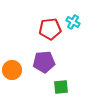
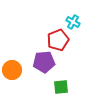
red pentagon: moved 8 px right, 11 px down; rotated 15 degrees counterclockwise
